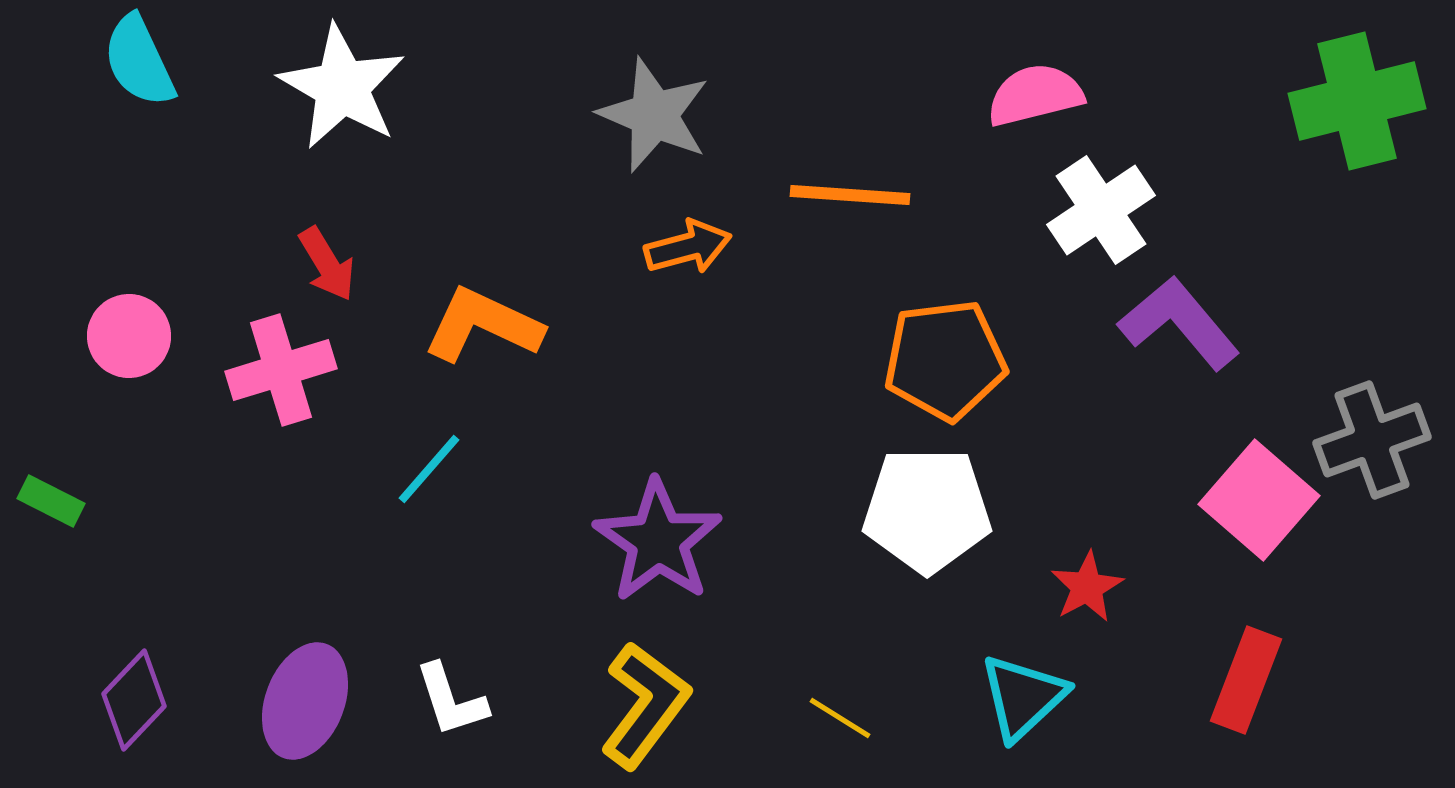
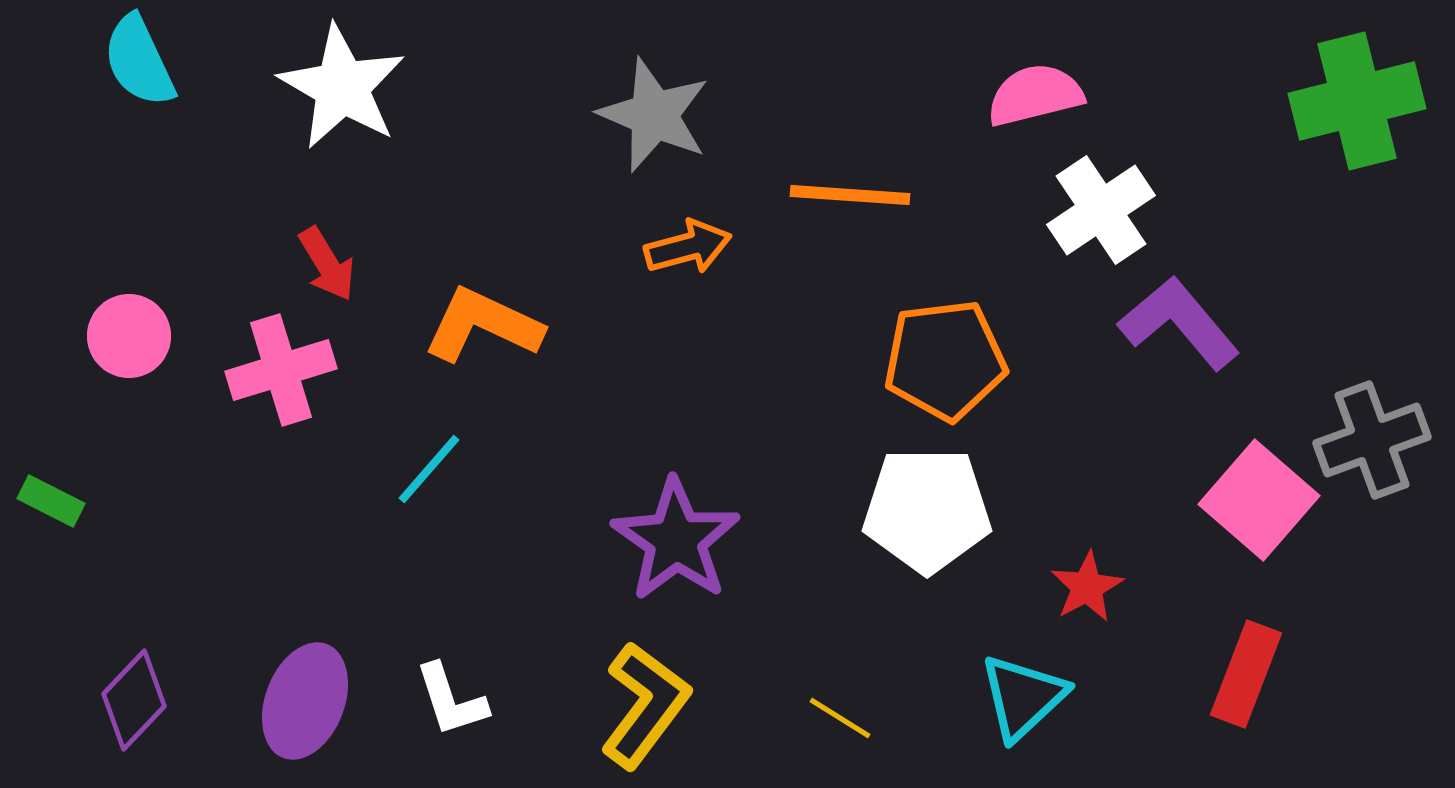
purple star: moved 18 px right, 1 px up
red rectangle: moved 6 px up
